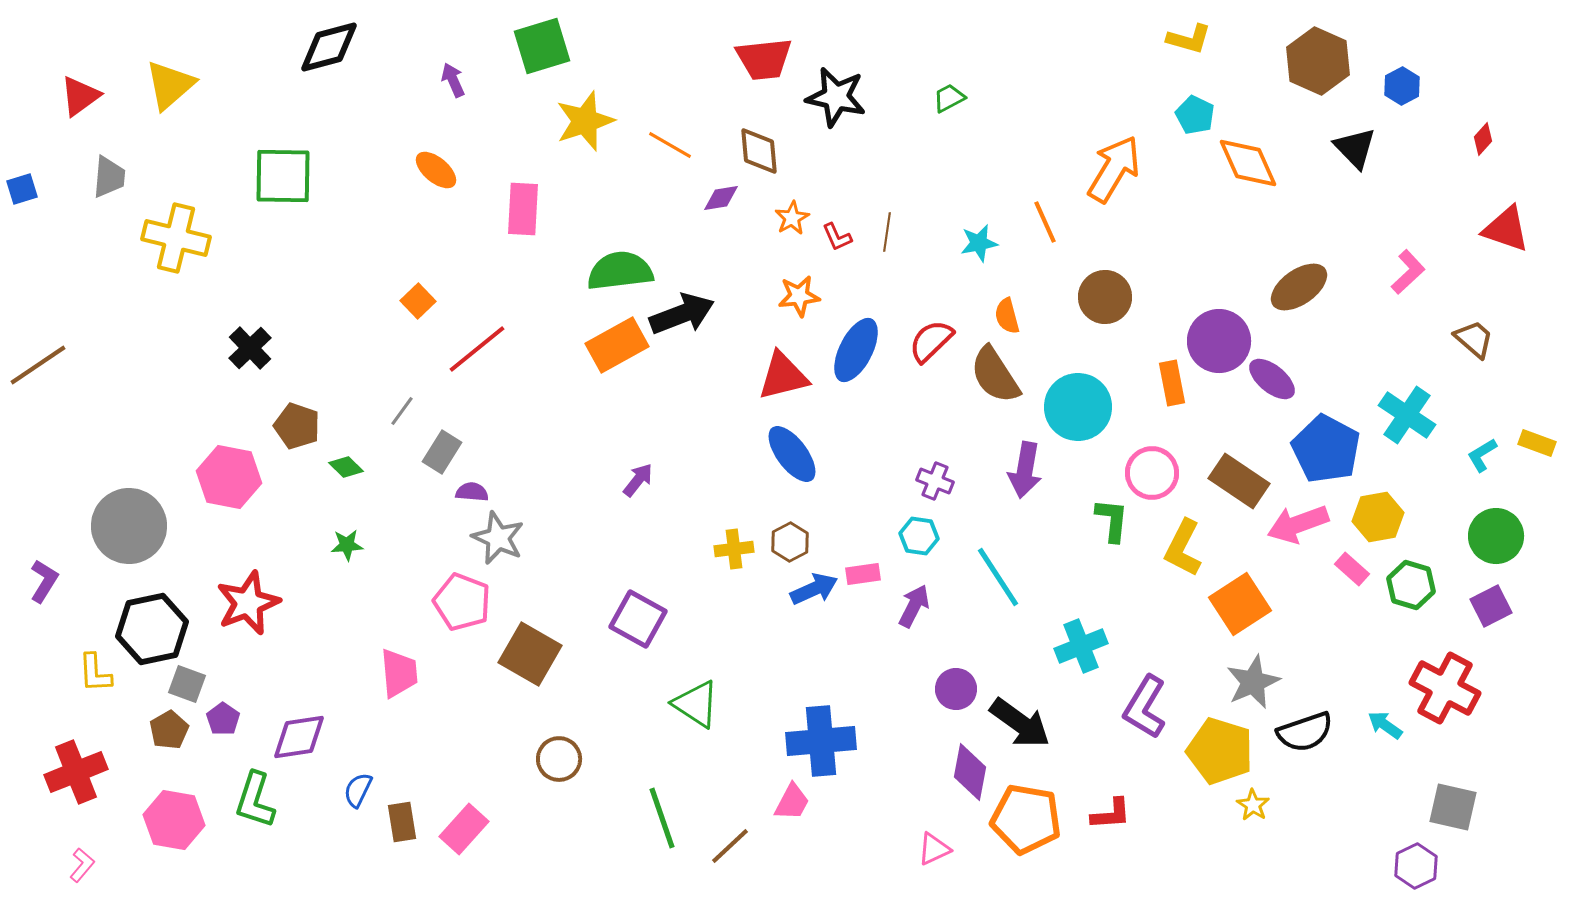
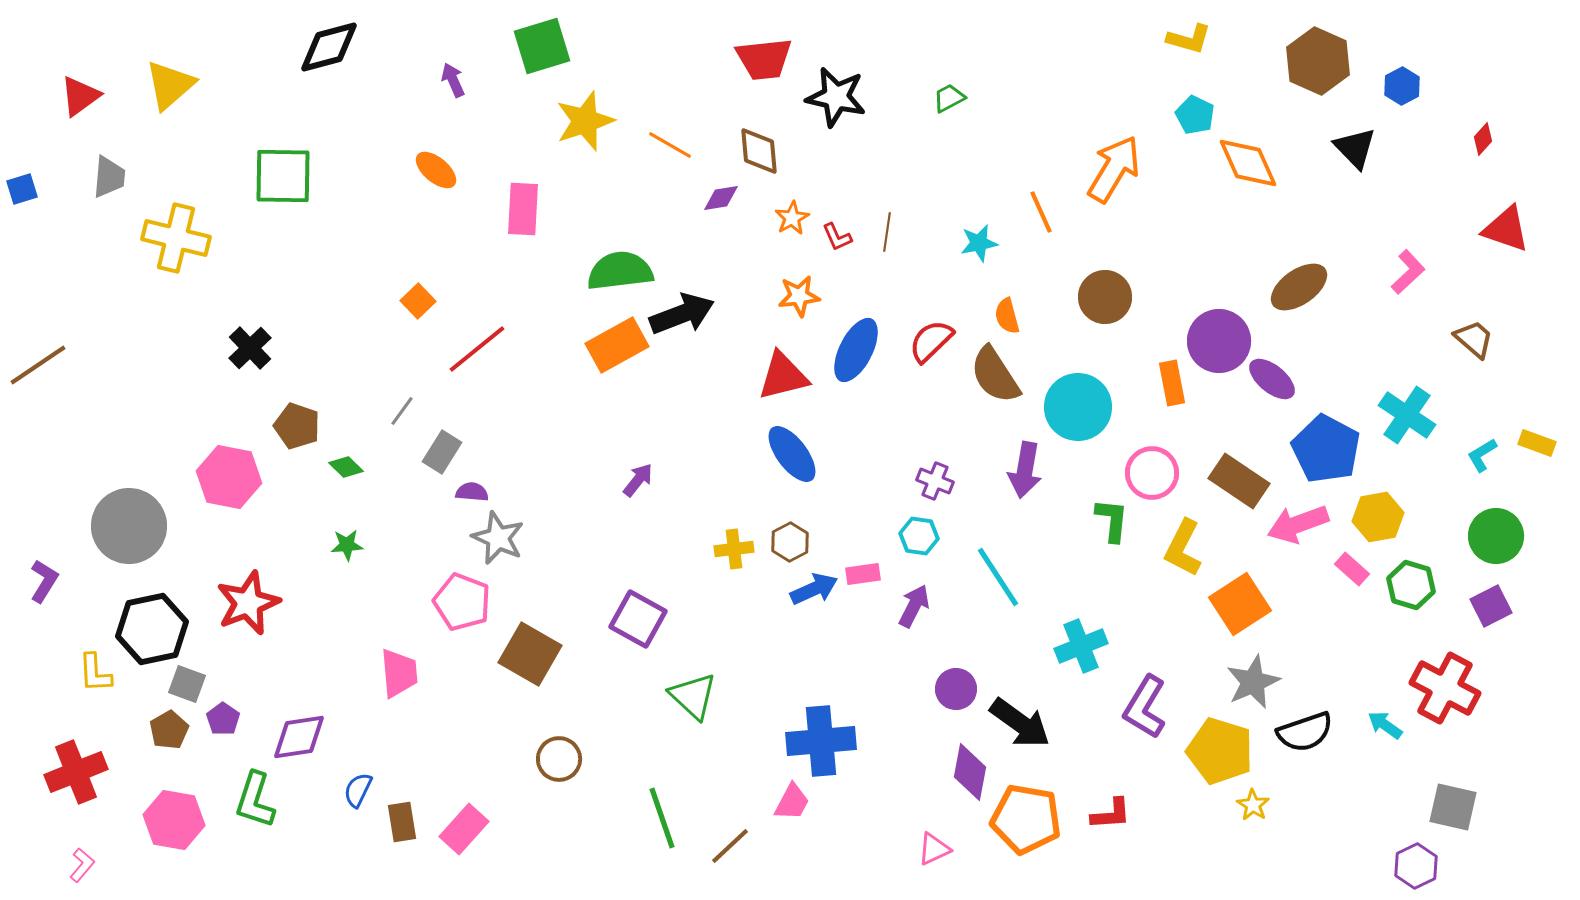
orange line at (1045, 222): moved 4 px left, 10 px up
green triangle at (696, 704): moved 3 px left, 8 px up; rotated 10 degrees clockwise
